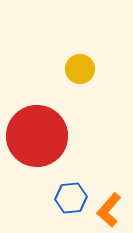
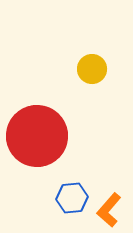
yellow circle: moved 12 px right
blue hexagon: moved 1 px right
